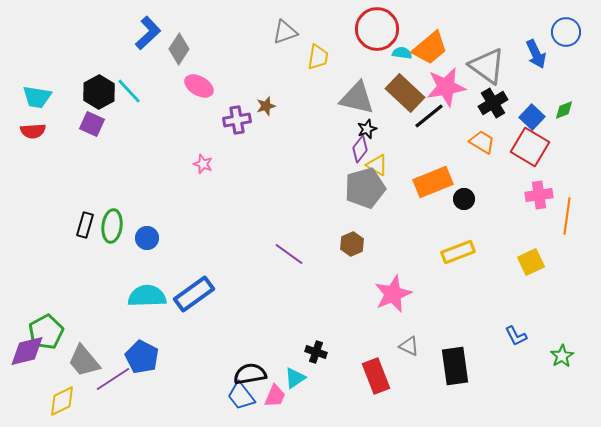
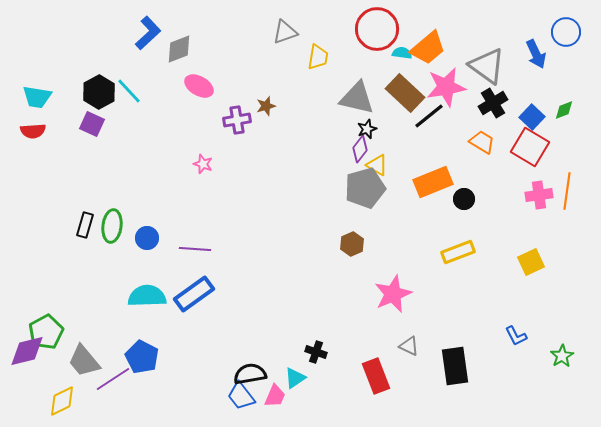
orange trapezoid at (430, 48): moved 2 px left
gray diamond at (179, 49): rotated 36 degrees clockwise
orange line at (567, 216): moved 25 px up
purple line at (289, 254): moved 94 px left, 5 px up; rotated 32 degrees counterclockwise
